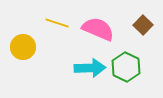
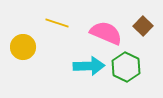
brown square: moved 1 px down
pink semicircle: moved 8 px right, 4 px down
cyan arrow: moved 1 px left, 2 px up
